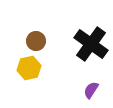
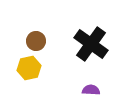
purple semicircle: rotated 60 degrees clockwise
